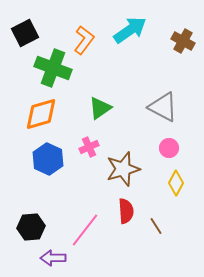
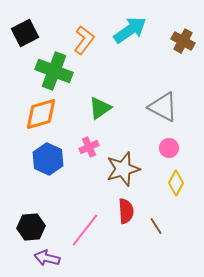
green cross: moved 1 px right, 3 px down
purple arrow: moved 6 px left; rotated 15 degrees clockwise
